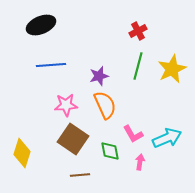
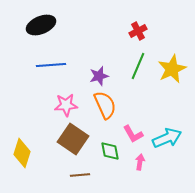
green line: rotated 8 degrees clockwise
